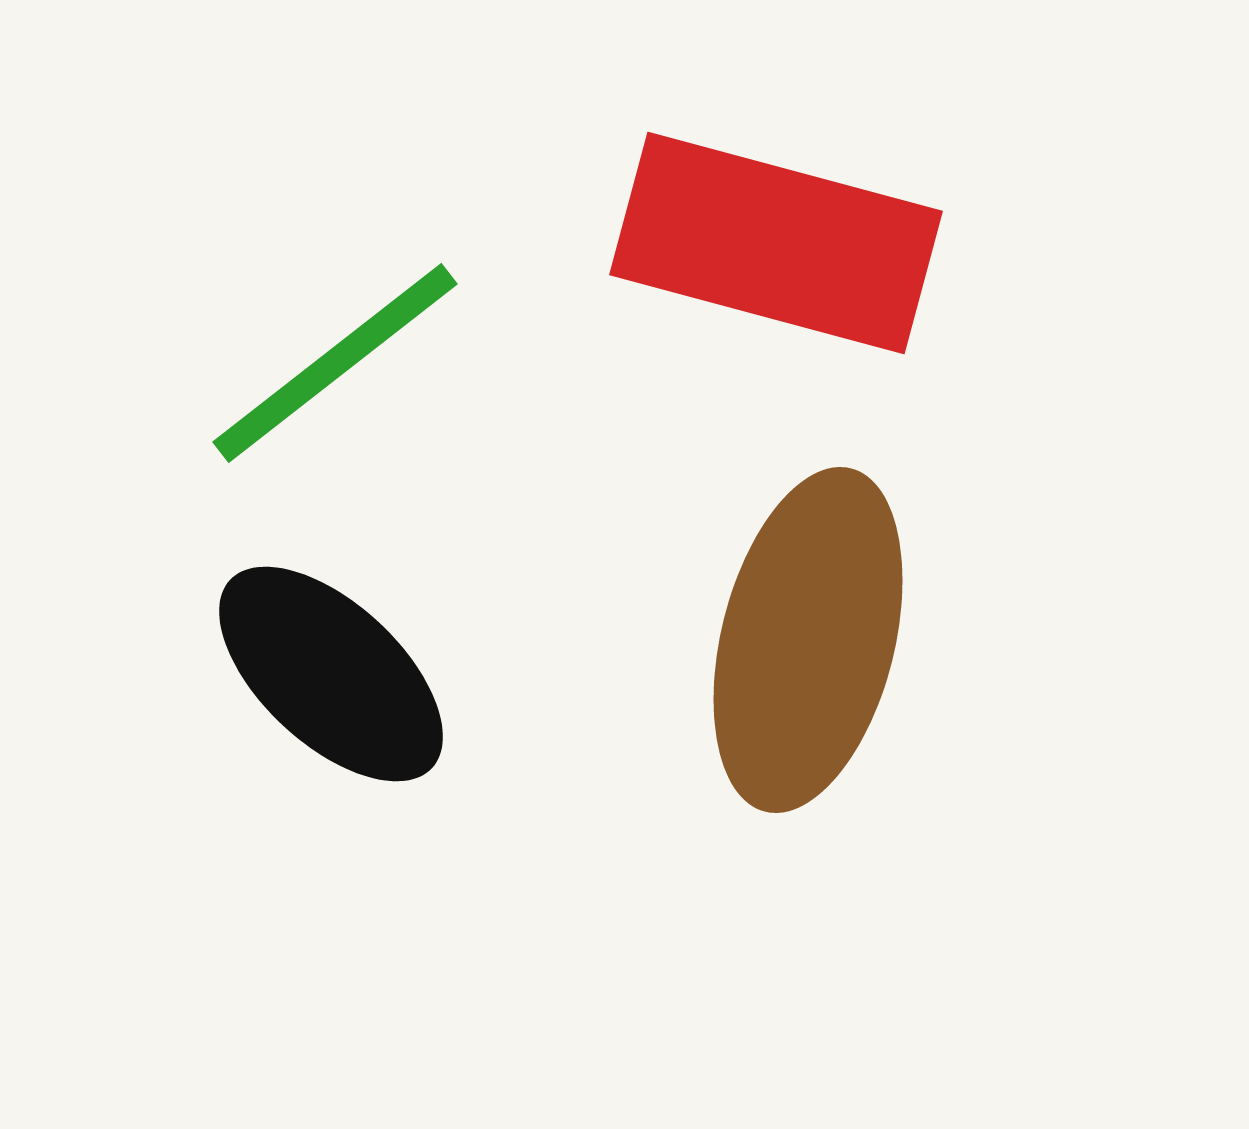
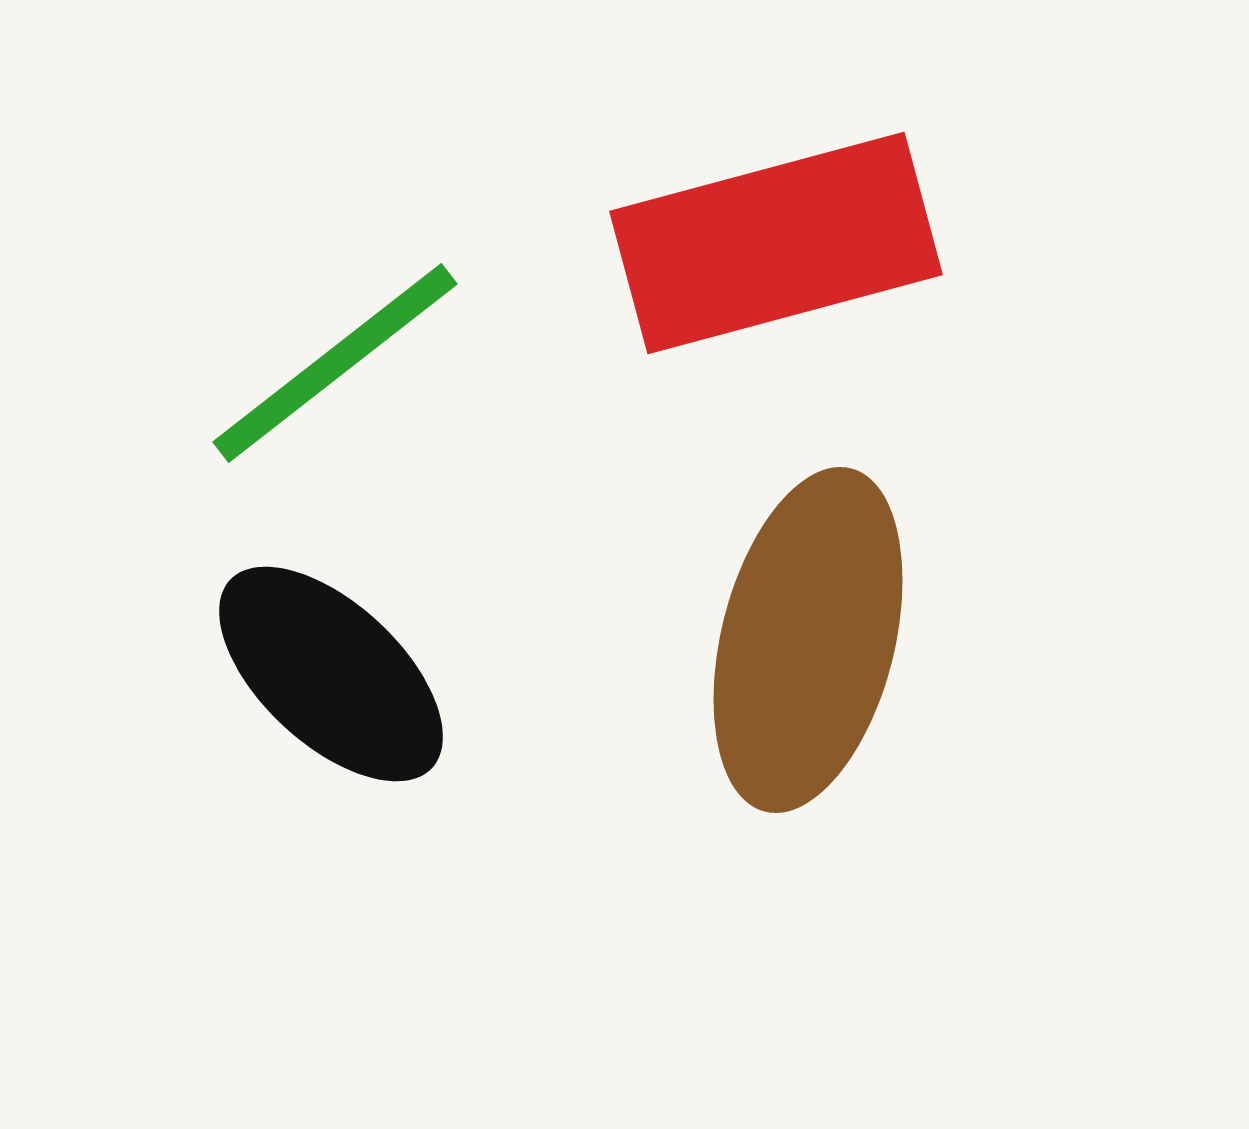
red rectangle: rotated 30 degrees counterclockwise
